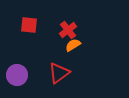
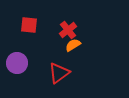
purple circle: moved 12 px up
